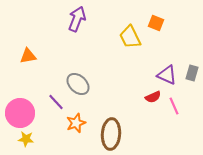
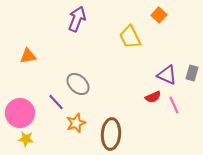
orange square: moved 3 px right, 8 px up; rotated 21 degrees clockwise
pink line: moved 1 px up
